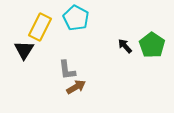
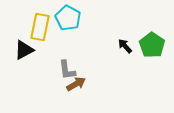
cyan pentagon: moved 8 px left
yellow rectangle: rotated 16 degrees counterclockwise
black triangle: rotated 30 degrees clockwise
brown arrow: moved 3 px up
